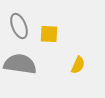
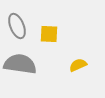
gray ellipse: moved 2 px left
yellow semicircle: rotated 138 degrees counterclockwise
